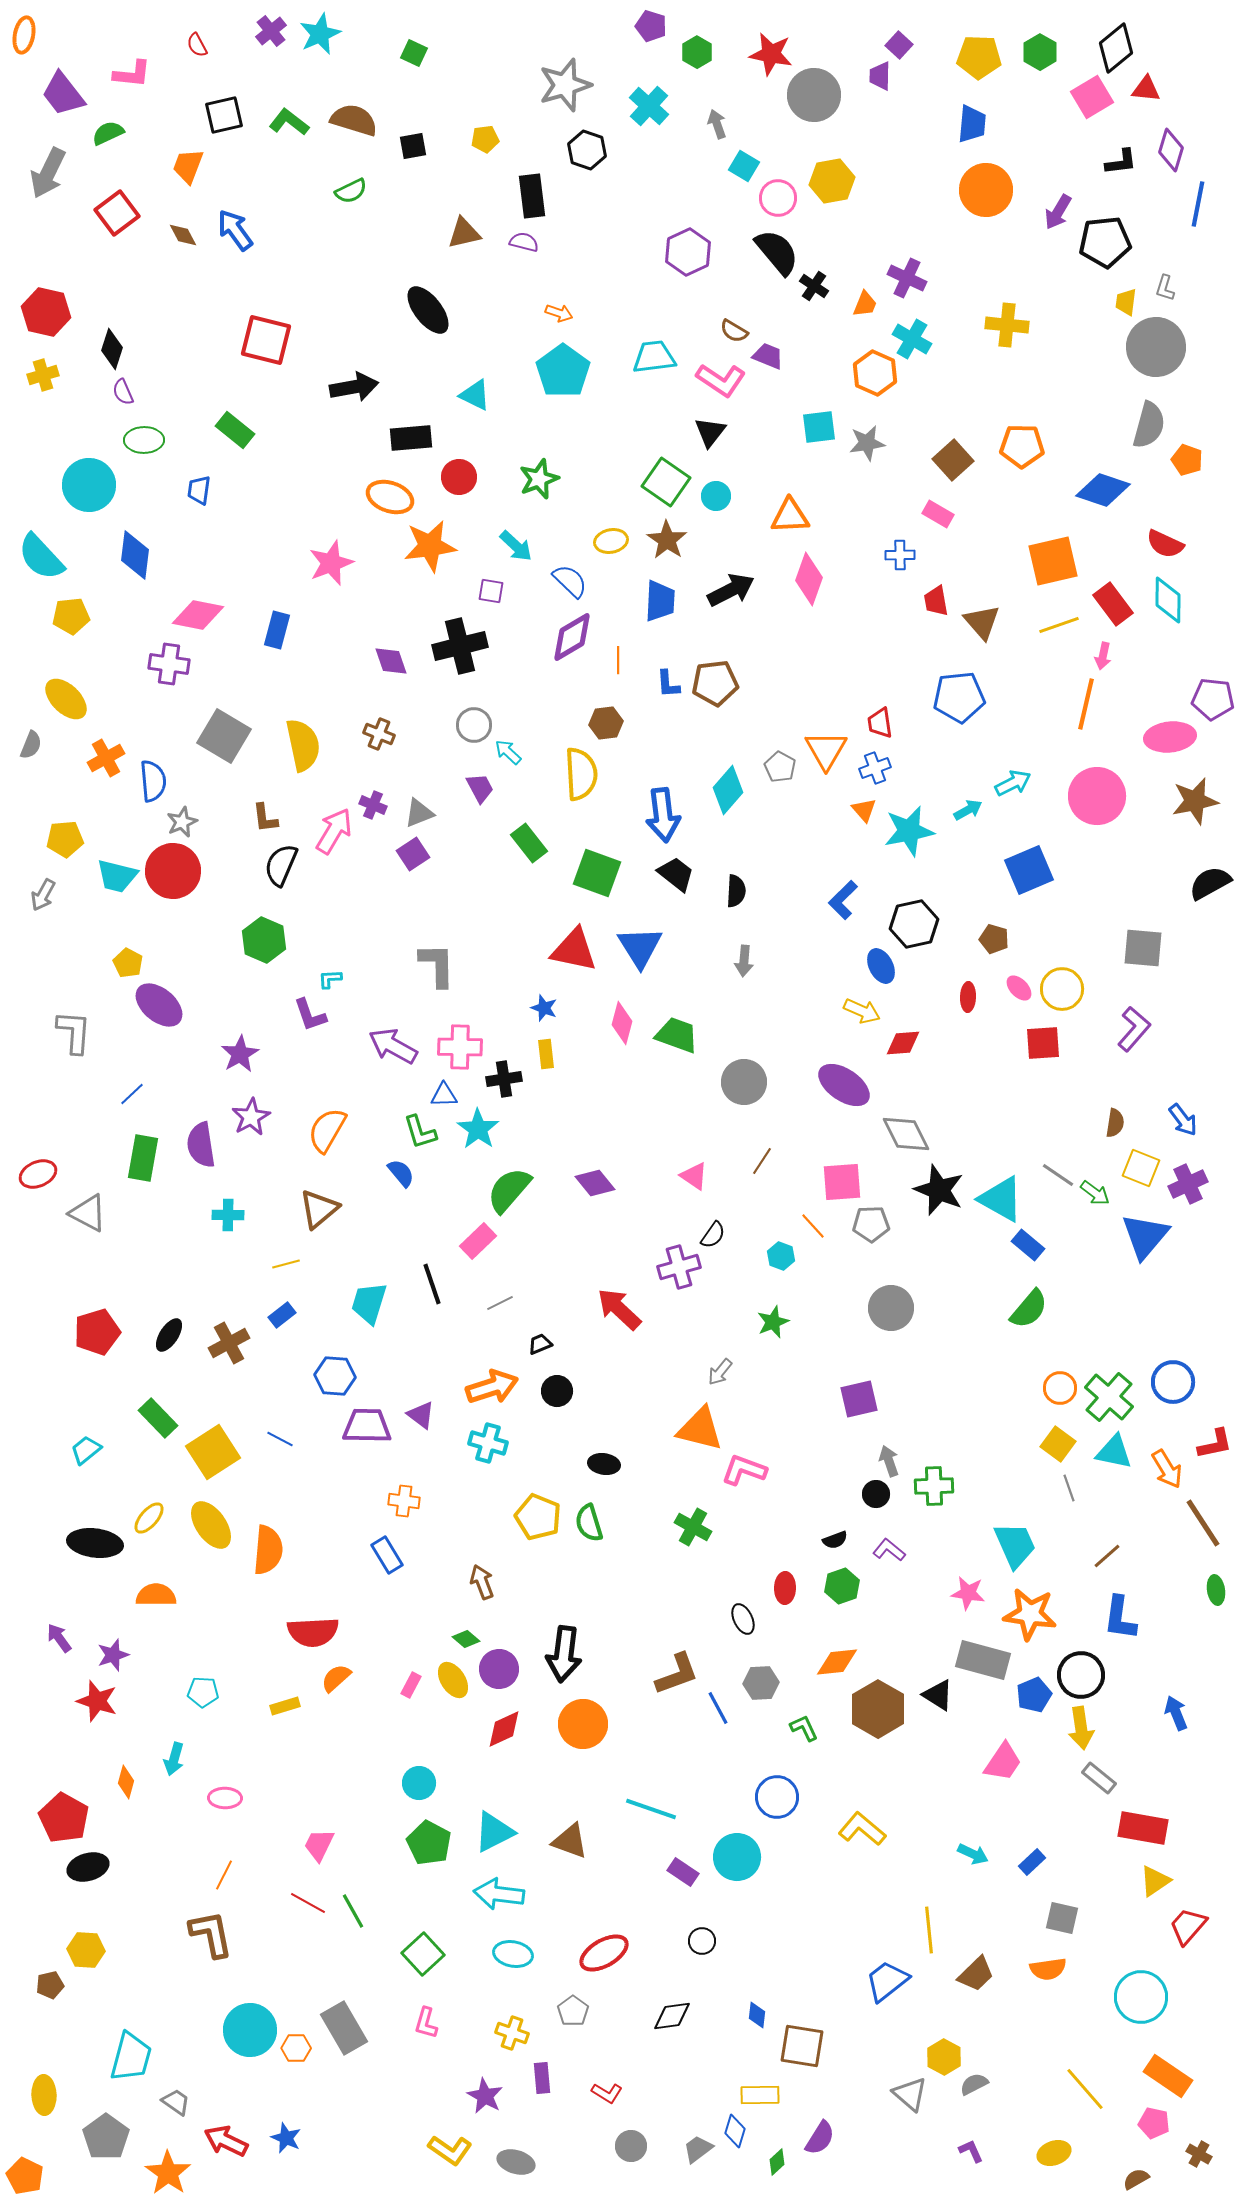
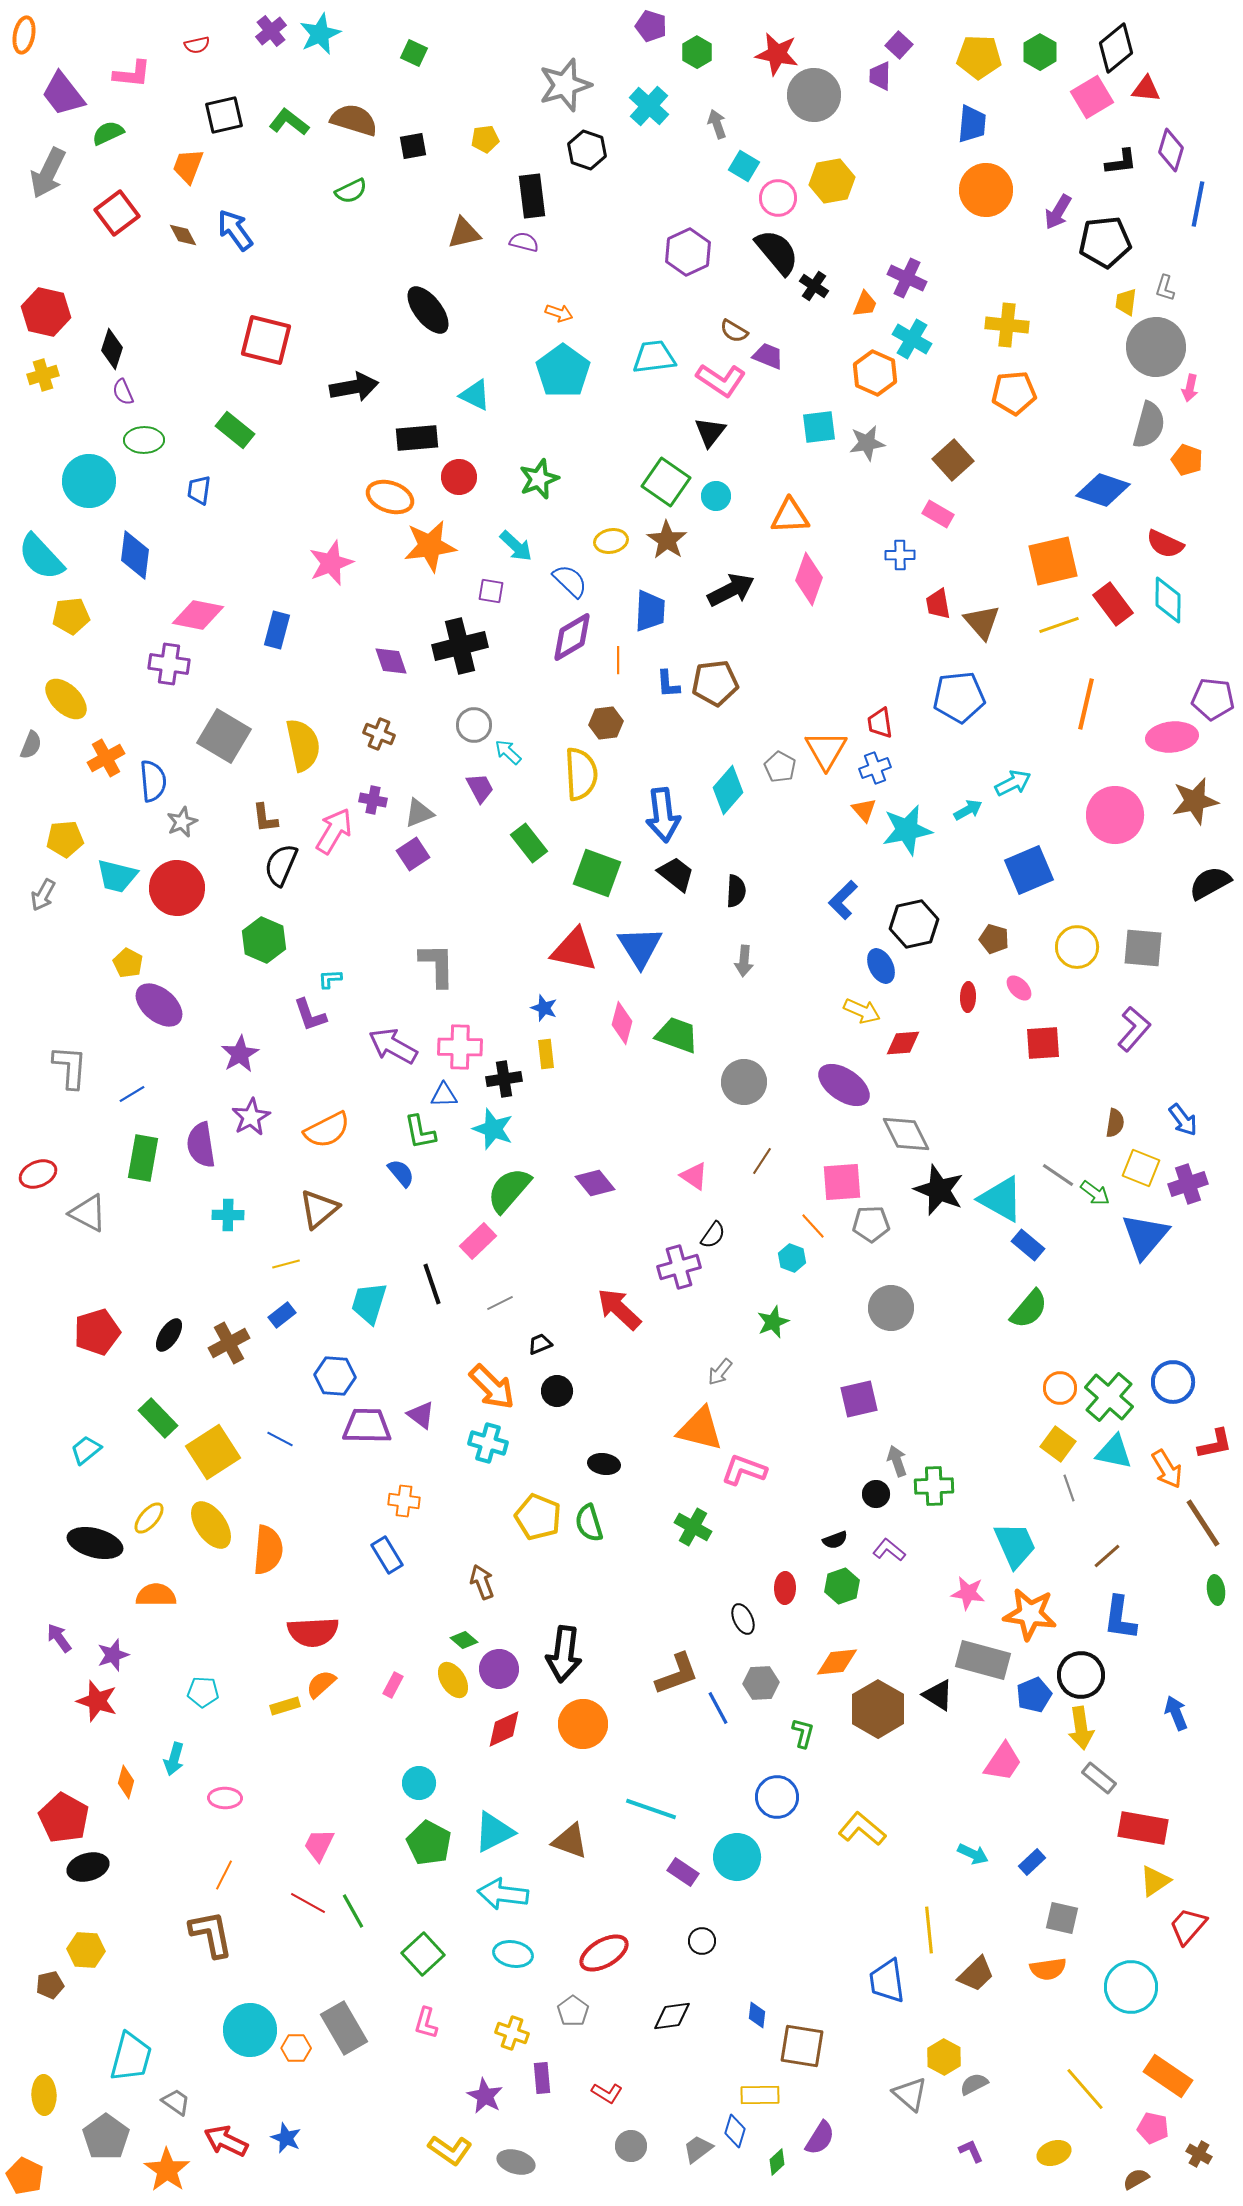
red semicircle at (197, 45): rotated 75 degrees counterclockwise
red star at (771, 54): moved 6 px right
black rectangle at (411, 438): moved 6 px right
orange pentagon at (1022, 446): moved 8 px left, 53 px up; rotated 6 degrees counterclockwise
cyan circle at (89, 485): moved 4 px up
blue trapezoid at (660, 601): moved 10 px left, 10 px down
red trapezoid at (936, 601): moved 2 px right, 3 px down
pink arrow at (1103, 656): moved 87 px right, 268 px up
pink ellipse at (1170, 737): moved 2 px right
pink circle at (1097, 796): moved 18 px right, 19 px down
purple cross at (373, 805): moved 5 px up; rotated 12 degrees counterclockwise
cyan star at (909, 831): moved 2 px left, 1 px up
red circle at (173, 871): moved 4 px right, 17 px down
yellow circle at (1062, 989): moved 15 px right, 42 px up
gray L-shape at (74, 1032): moved 4 px left, 35 px down
blue line at (132, 1094): rotated 12 degrees clockwise
cyan star at (478, 1129): moved 15 px right; rotated 15 degrees counterclockwise
orange semicircle at (327, 1130): rotated 147 degrees counterclockwise
green L-shape at (420, 1132): rotated 6 degrees clockwise
purple cross at (1188, 1184): rotated 6 degrees clockwise
cyan hexagon at (781, 1256): moved 11 px right, 2 px down
orange arrow at (492, 1387): rotated 63 degrees clockwise
gray arrow at (889, 1461): moved 8 px right
black ellipse at (95, 1543): rotated 8 degrees clockwise
green diamond at (466, 1639): moved 2 px left, 1 px down
orange semicircle at (336, 1678): moved 15 px left, 6 px down
pink rectangle at (411, 1685): moved 18 px left
green L-shape at (804, 1728): moved 1 px left, 5 px down; rotated 40 degrees clockwise
cyan arrow at (499, 1894): moved 4 px right
blue trapezoid at (887, 1981): rotated 60 degrees counterclockwise
cyan circle at (1141, 1997): moved 10 px left, 10 px up
pink pentagon at (1154, 2123): moved 1 px left, 5 px down
orange star at (168, 2173): moved 1 px left, 3 px up
